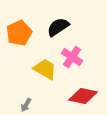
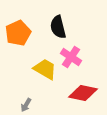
black semicircle: rotated 70 degrees counterclockwise
orange pentagon: moved 1 px left
pink cross: moved 1 px left
red diamond: moved 3 px up
